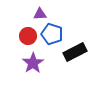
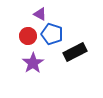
purple triangle: rotated 32 degrees clockwise
